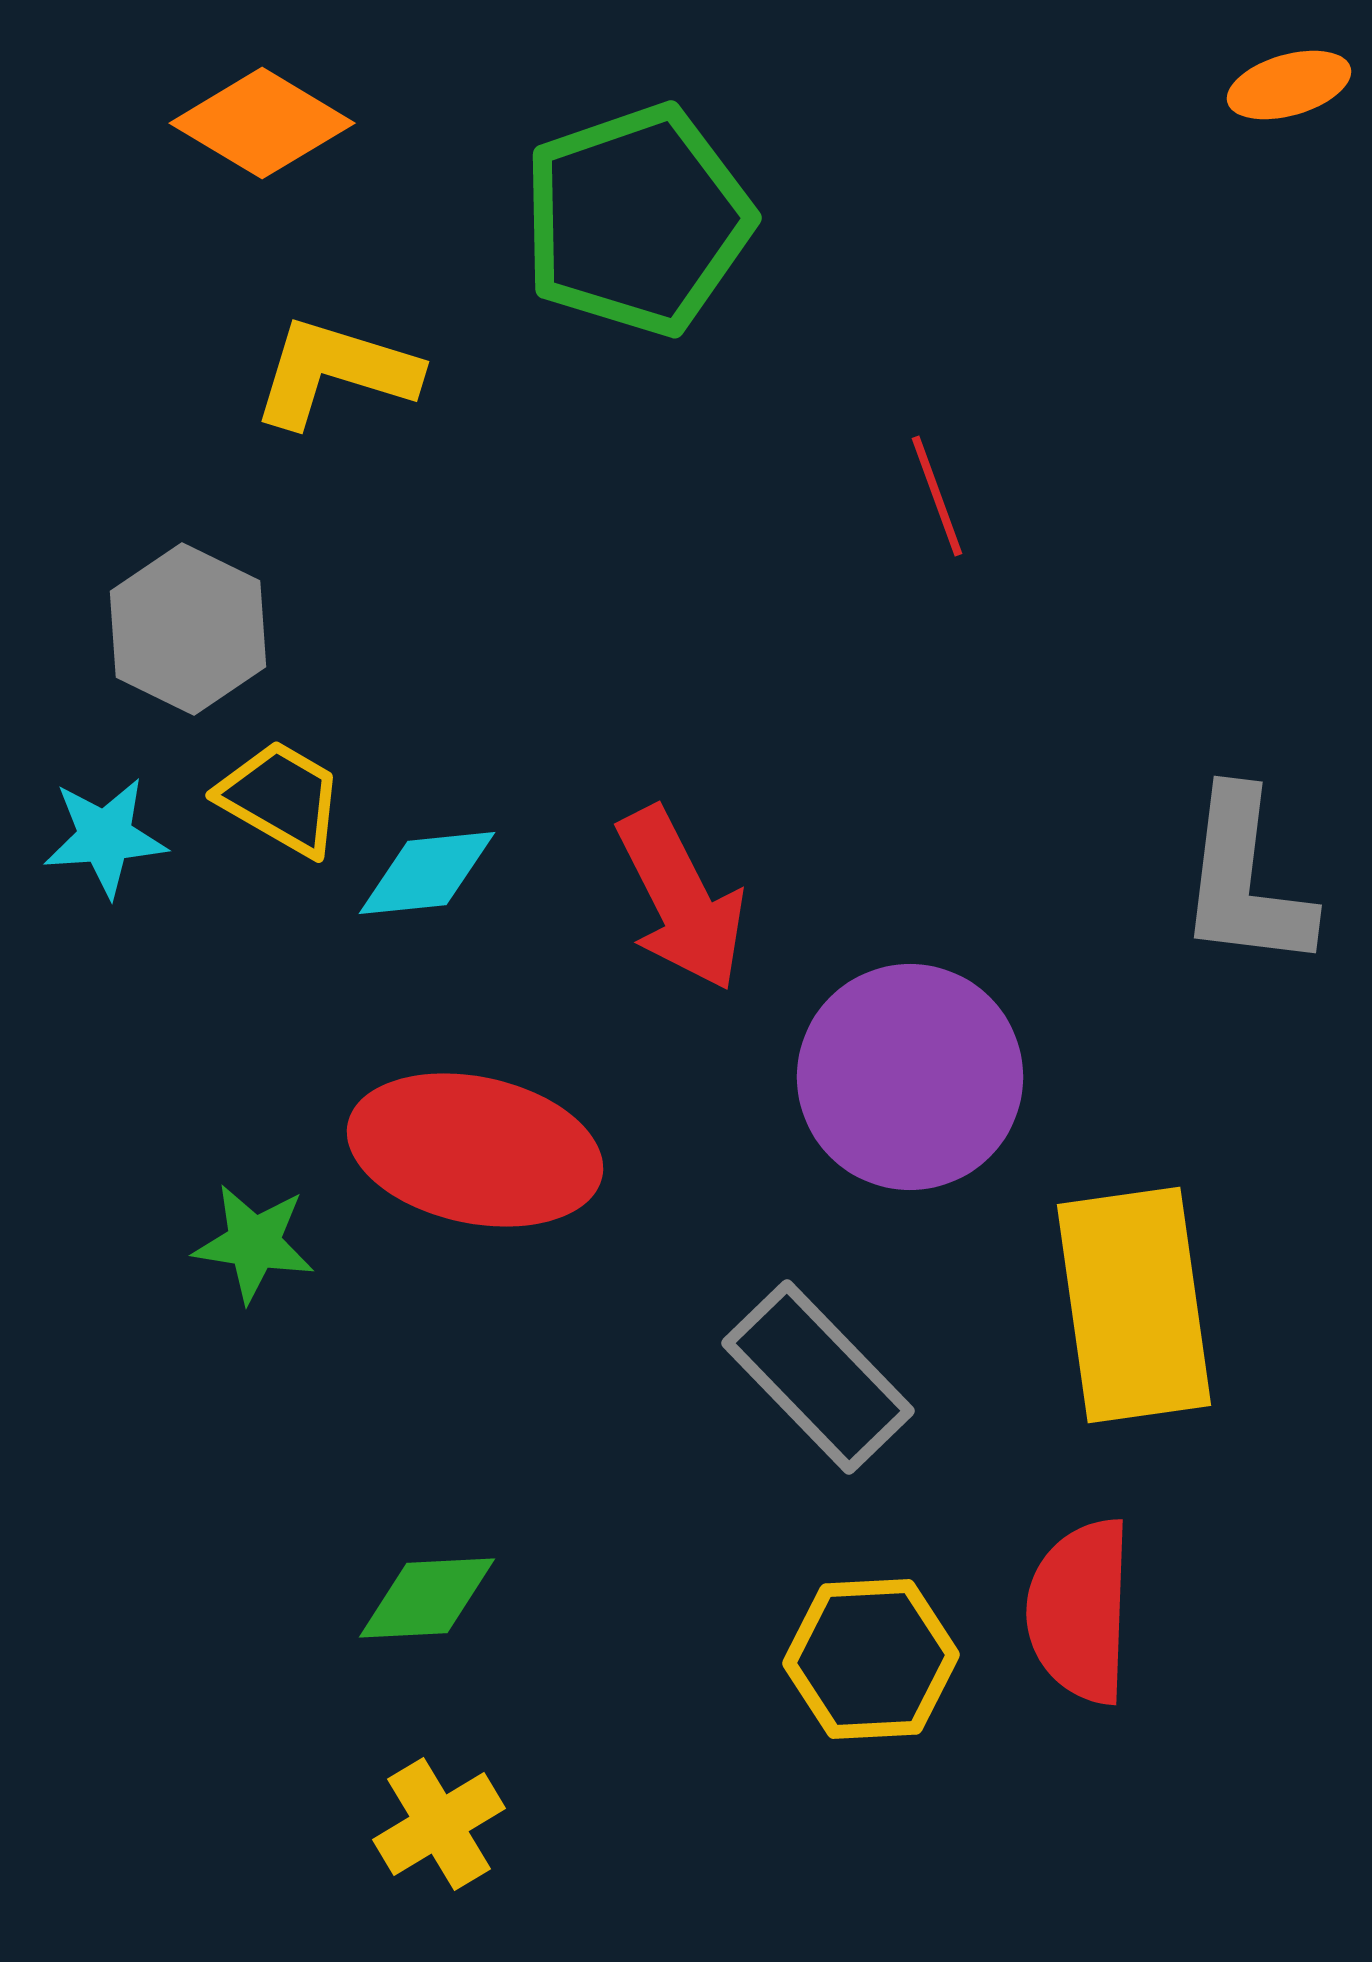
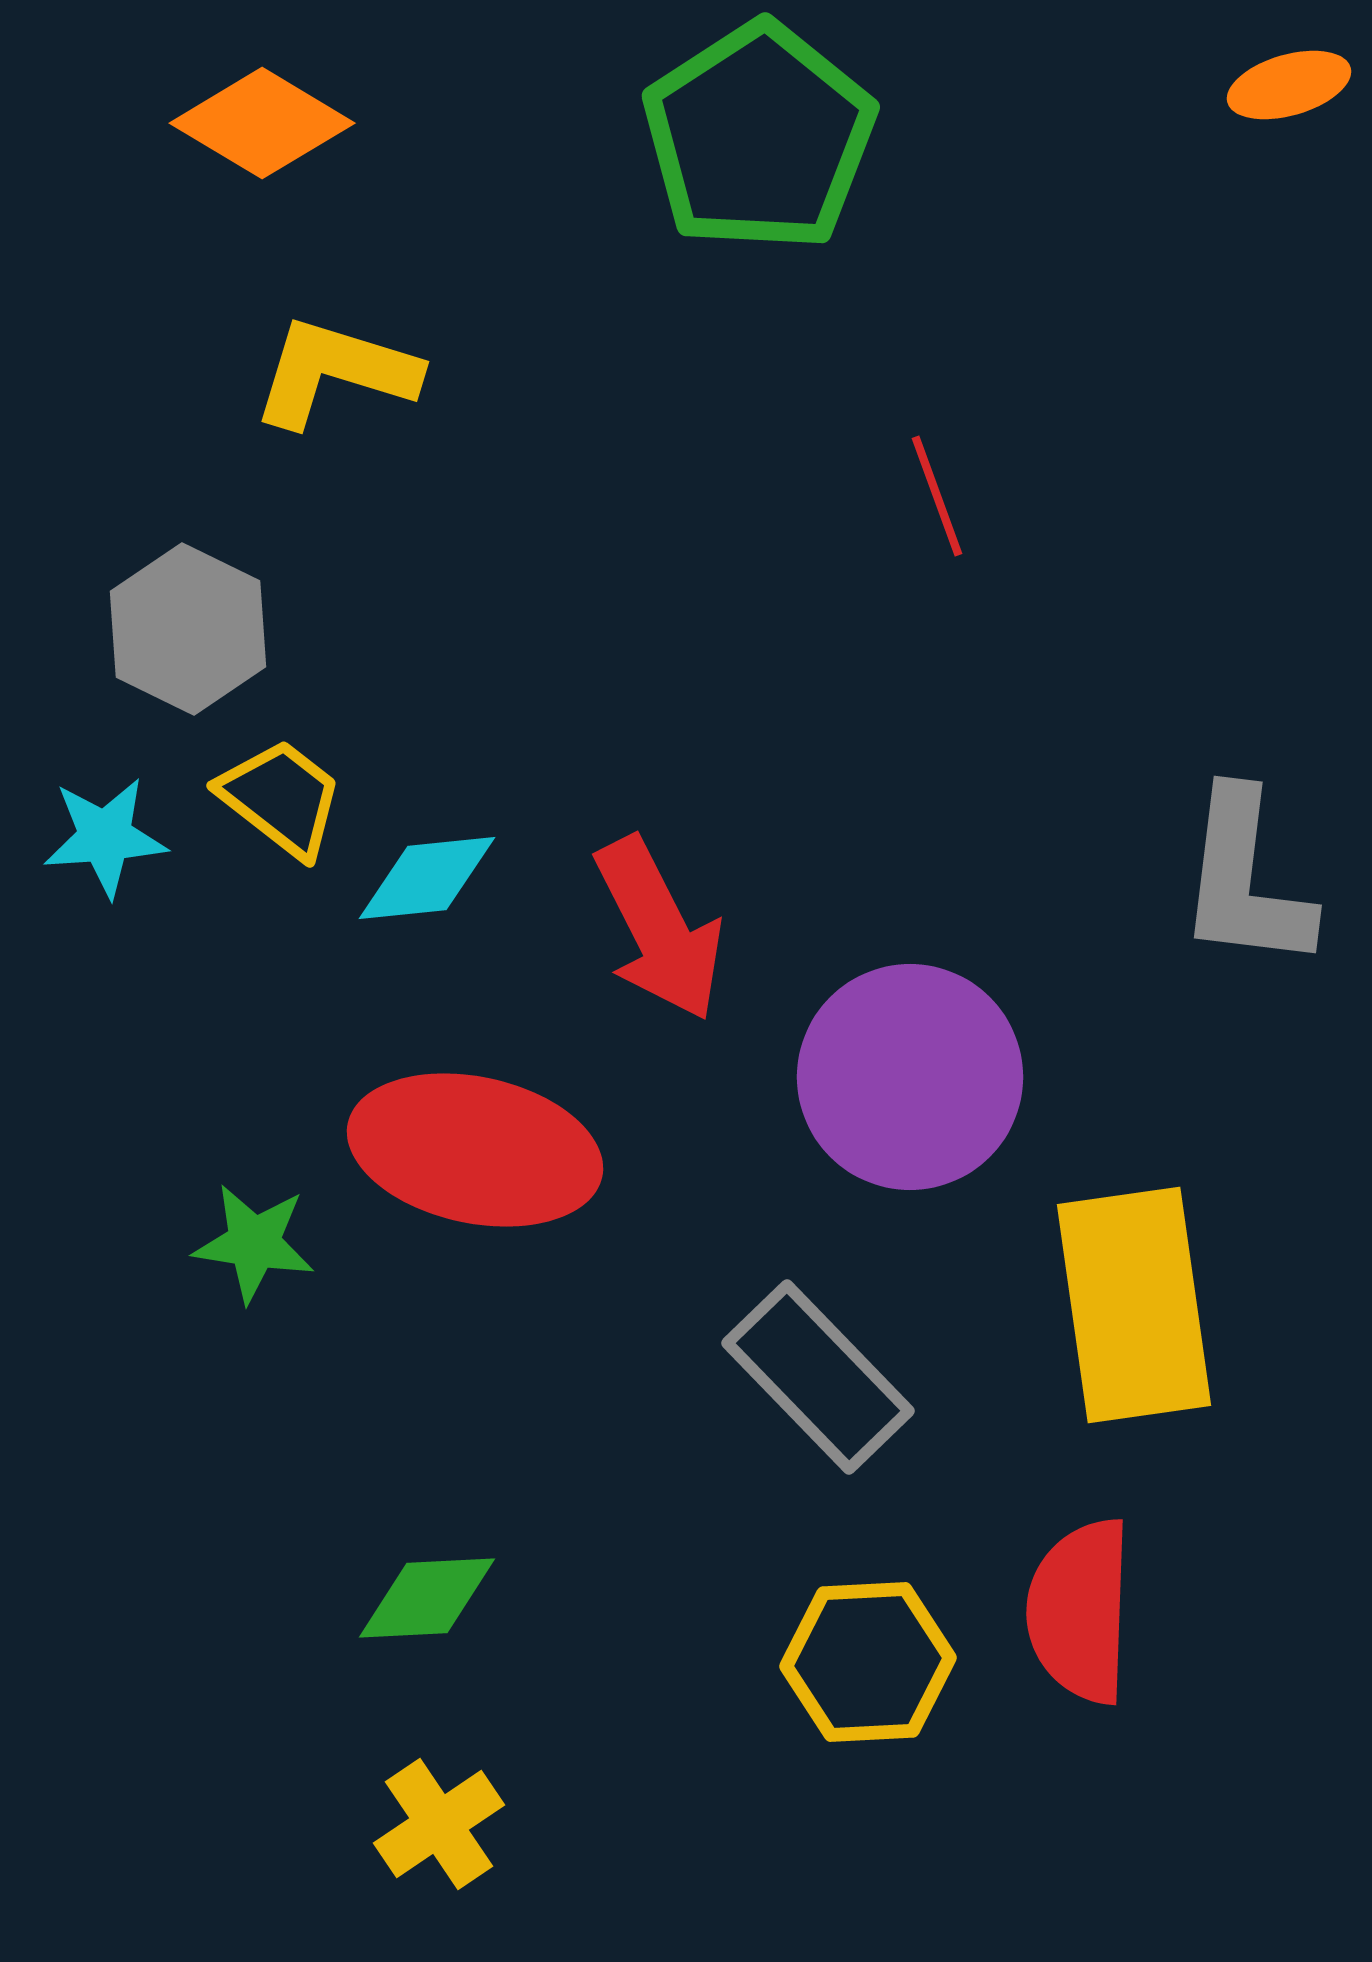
green pentagon: moved 122 px right, 83 px up; rotated 14 degrees counterclockwise
yellow trapezoid: rotated 8 degrees clockwise
cyan diamond: moved 5 px down
red arrow: moved 22 px left, 30 px down
yellow hexagon: moved 3 px left, 3 px down
yellow cross: rotated 3 degrees counterclockwise
